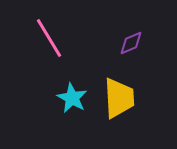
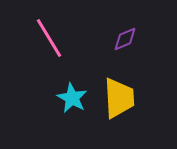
purple diamond: moved 6 px left, 4 px up
